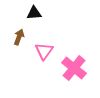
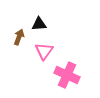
black triangle: moved 5 px right, 11 px down
pink cross: moved 7 px left, 7 px down; rotated 15 degrees counterclockwise
